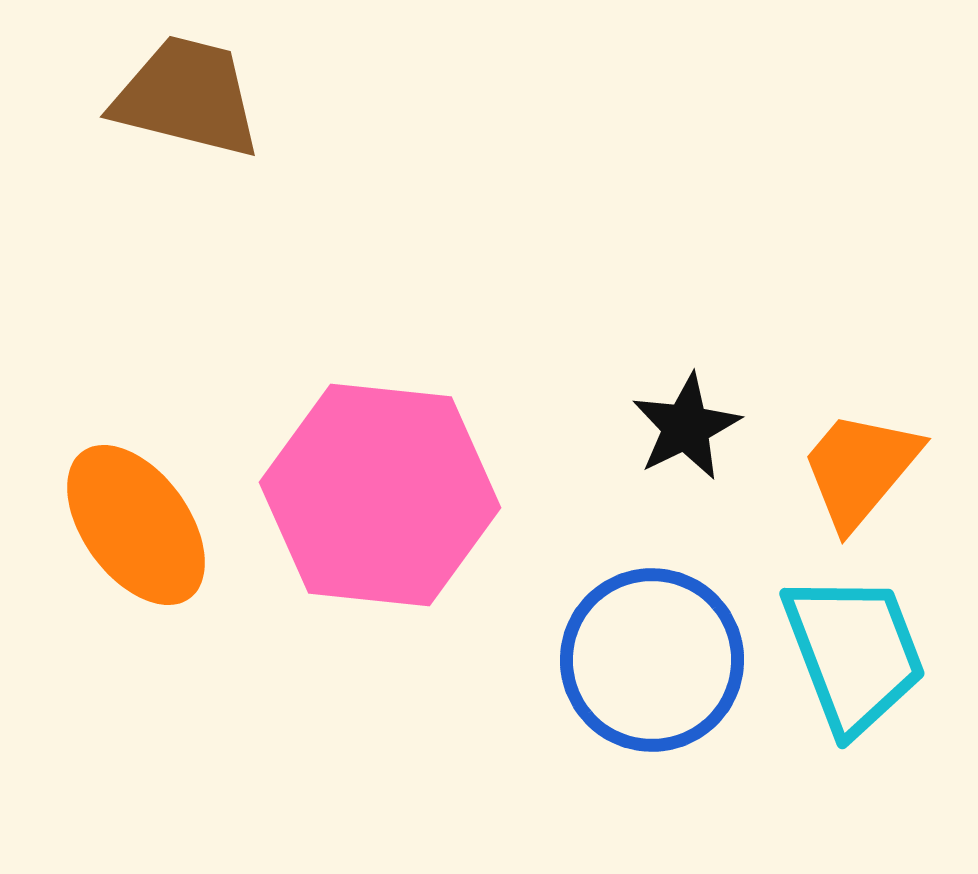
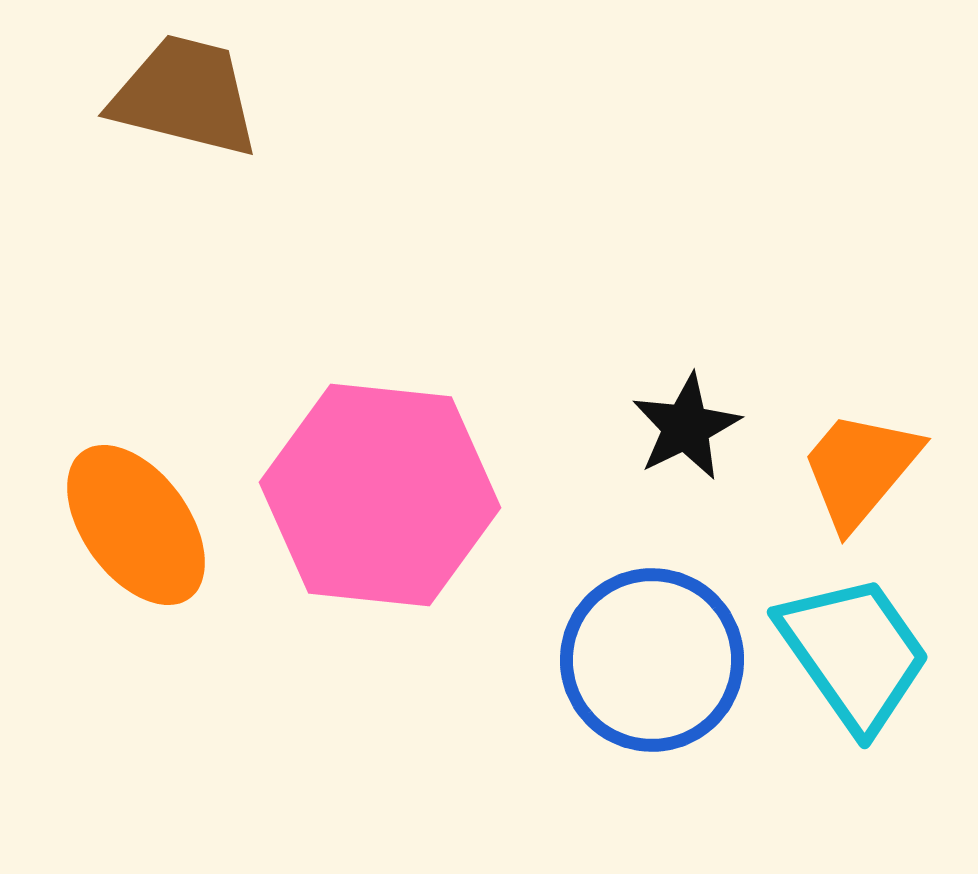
brown trapezoid: moved 2 px left, 1 px up
cyan trapezoid: rotated 14 degrees counterclockwise
